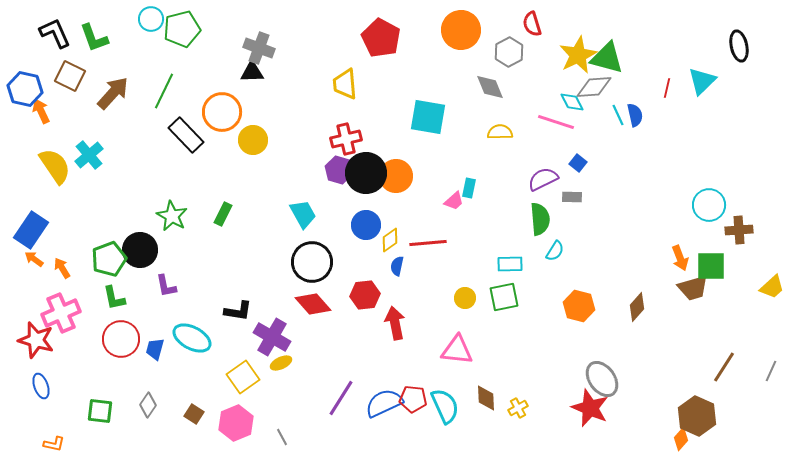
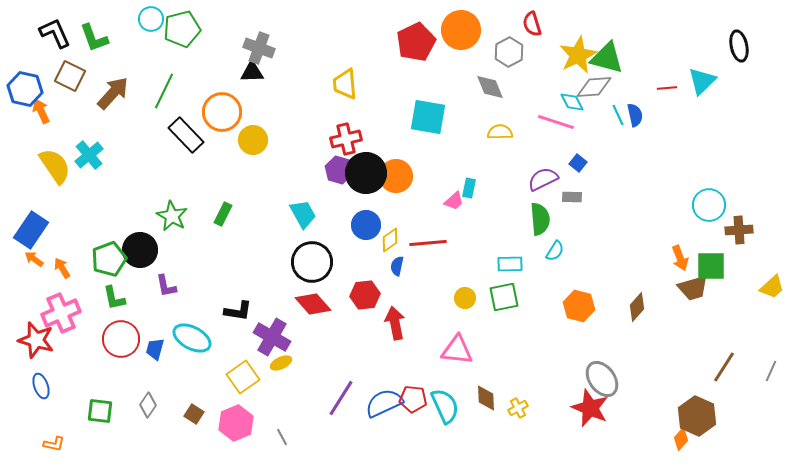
red pentagon at (381, 38): moved 35 px right, 4 px down; rotated 18 degrees clockwise
red line at (667, 88): rotated 72 degrees clockwise
